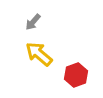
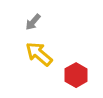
red hexagon: rotated 10 degrees counterclockwise
